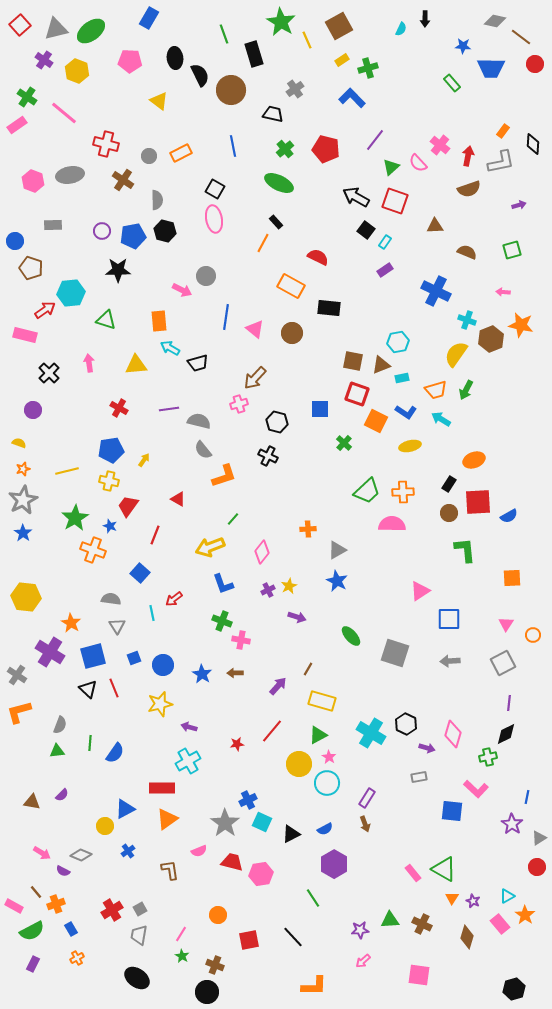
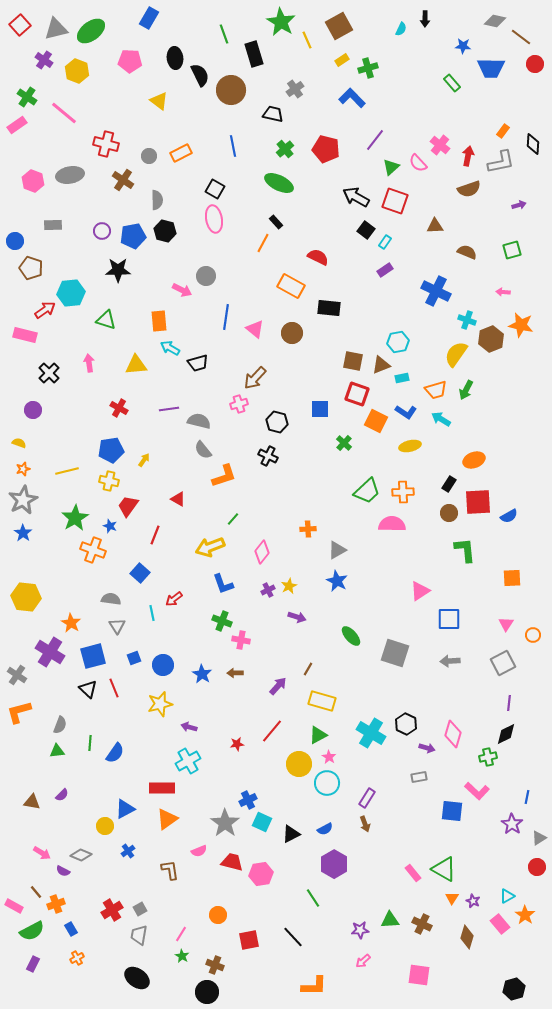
pink L-shape at (476, 789): moved 1 px right, 2 px down
